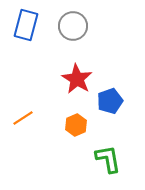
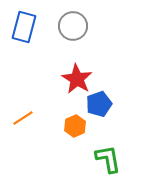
blue rectangle: moved 2 px left, 2 px down
blue pentagon: moved 11 px left, 3 px down
orange hexagon: moved 1 px left, 1 px down
